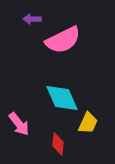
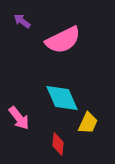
purple arrow: moved 10 px left, 2 px down; rotated 36 degrees clockwise
pink arrow: moved 6 px up
